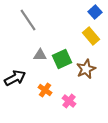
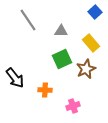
yellow rectangle: moved 7 px down
gray triangle: moved 21 px right, 24 px up
black arrow: rotated 80 degrees clockwise
orange cross: rotated 32 degrees counterclockwise
pink cross: moved 4 px right, 5 px down; rotated 32 degrees clockwise
